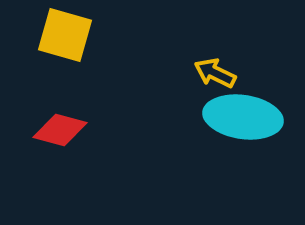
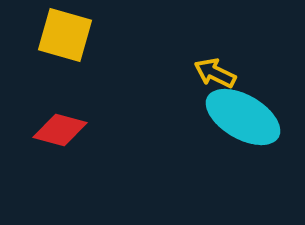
cyan ellipse: rotated 22 degrees clockwise
